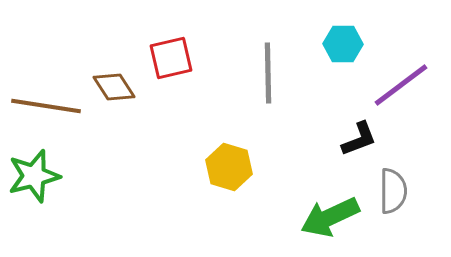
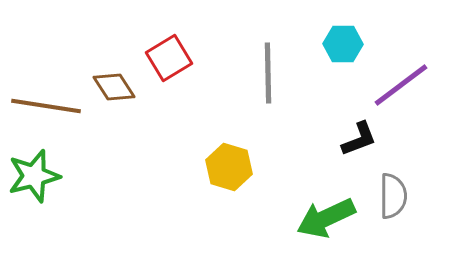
red square: moved 2 px left; rotated 18 degrees counterclockwise
gray semicircle: moved 5 px down
green arrow: moved 4 px left, 1 px down
